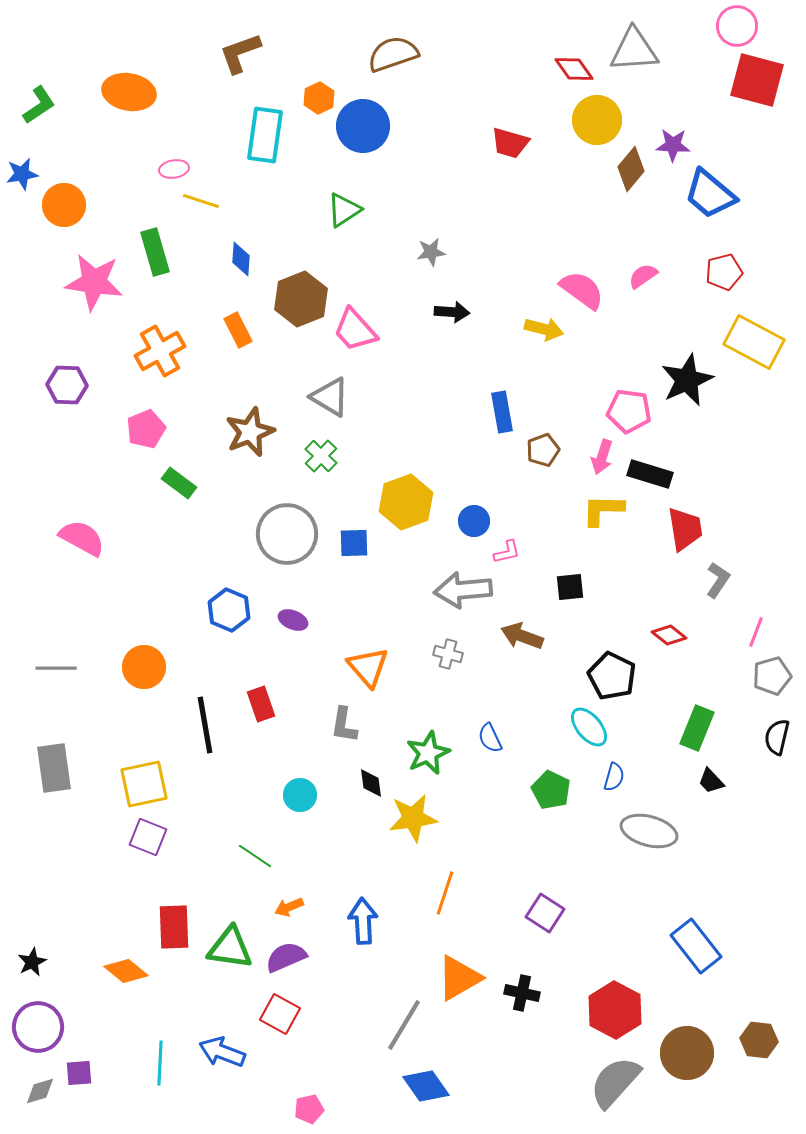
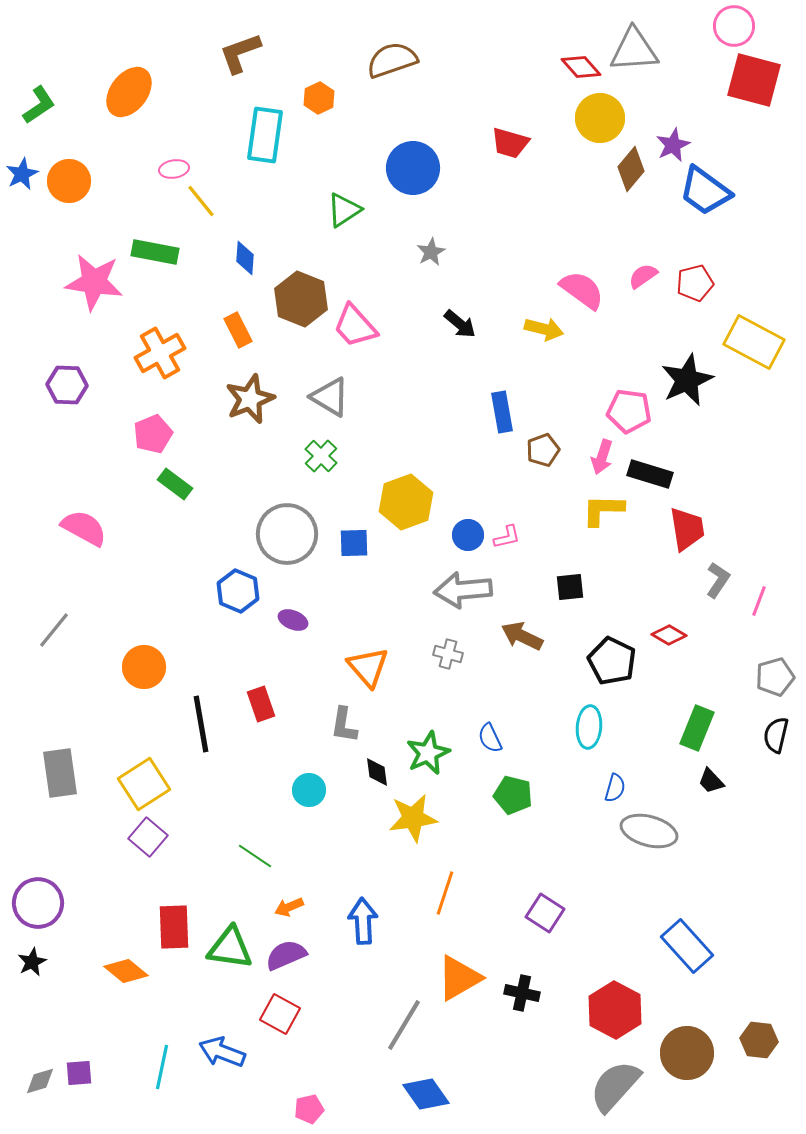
pink circle at (737, 26): moved 3 px left
brown semicircle at (393, 54): moved 1 px left, 6 px down
red diamond at (574, 69): moved 7 px right, 2 px up; rotated 6 degrees counterclockwise
red square at (757, 80): moved 3 px left
orange ellipse at (129, 92): rotated 63 degrees counterclockwise
yellow circle at (597, 120): moved 3 px right, 2 px up
blue circle at (363, 126): moved 50 px right, 42 px down
purple star at (673, 145): rotated 28 degrees counterclockwise
blue star at (22, 174): rotated 16 degrees counterclockwise
blue trapezoid at (710, 194): moved 5 px left, 3 px up; rotated 4 degrees counterclockwise
yellow line at (201, 201): rotated 33 degrees clockwise
orange circle at (64, 205): moved 5 px right, 24 px up
green rectangle at (155, 252): rotated 63 degrees counterclockwise
gray star at (431, 252): rotated 20 degrees counterclockwise
blue diamond at (241, 259): moved 4 px right, 1 px up
red pentagon at (724, 272): moved 29 px left, 11 px down
brown hexagon at (301, 299): rotated 16 degrees counterclockwise
black arrow at (452, 312): moved 8 px right, 12 px down; rotated 36 degrees clockwise
pink trapezoid at (355, 330): moved 4 px up
orange cross at (160, 351): moved 2 px down
pink pentagon at (146, 429): moved 7 px right, 5 px down
brown star at (250, 432): moved 33 px up
green rectangle at (179, 483): moved 4 px left, 1 px down
blue circle at (474, 521): moved 6 px left, 14 px down
red trapezoid at (685, 529): moved 2 px right
pink semicircle at (82, 538): moved 2 px right, 10 px up
pink L-shape at (507, 552): moved 15 px up
blue hexagon at (229, 610): moved 9 px right, 19 px up
pink line at (756, 632): moved 3 px right, 31 px up
red diamond at (669, 635): rotated 8 degrees counterclockwise
brown arrow at (522, 636): rotated 6 degrees clockwise
gray line at (56, 668): moved 2 px left, 38 px up; rotated 51 degrees counterclockwise
black pentagon at (612, 676): moved 15 px up
gray pentagon at (772, 676): moved 3 px right, 1 px down
black line at (205, 725): moved 4 px left, 1 px up
cyan ellipse at (589, 727): rotated 45 degrees clockwise
black semicircle at (777, 737): moved 1 px left, 2 px up
gray rectangle at (54, 768): moved 6 px right, 5 px down
blue semicircle at (614, 777): moved 1 px right, 11 px down
black diamond at (371, 783): moved 6 px right, 11 px up
yellow square at (144, 784): rotated 21 degrees counterclockwise
green pentagon at (551, 790): moved 38 px left, 5 px down; rotated 12 degrees counterclockwise
cyan circle at (300, 795): moved 9 px right, 5 px up
purple square at (148, 837): rotated 18 degrees clockwise
blue rectangle at (696, 946): moved 9 px left; rotated 4 degrees counterclockwise
purple semicircle at (286, 957): moved 2 px up
purple circle at (38, 1027): moved 124 px up
cyan line at (160, 1063): moved 2 px right, 4 px down; rotated 9 degrees clockwise
gray semicircle at (615, 1082): moved 4 px down
blue diamond at (426, 1086): moved 8 px down
gray diamond at (40, 1091): moved 10 px up
